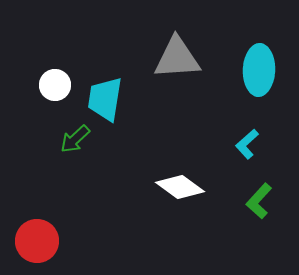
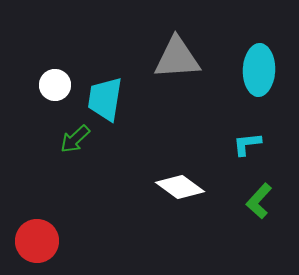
cyan L-shape: rotated 36 degrees clockwise
